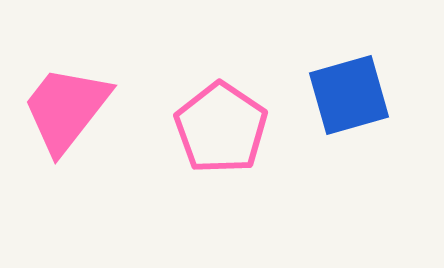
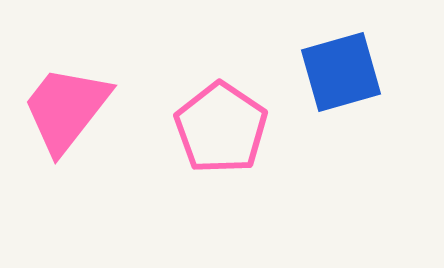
blue square: moved 8 px left, 23 px up
